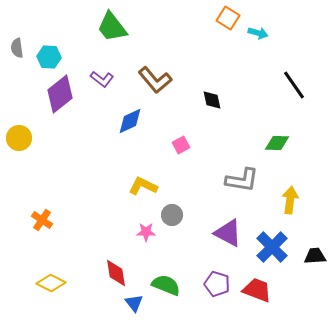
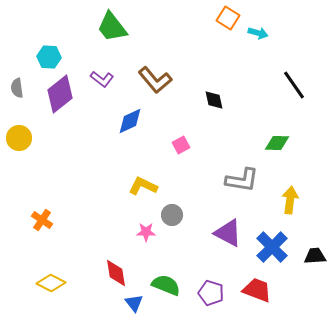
gray semicircle: moved 40 px down
black diamond: moved 2 px right
purple pentagon: moved 6 px left, 9 px down
